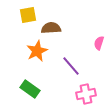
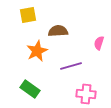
brown semicircle: moved 7 px right, 3 px down
purple line: rotated 65 degrees counterclockwise
pink cross: rotated 18 degrees clockwise
